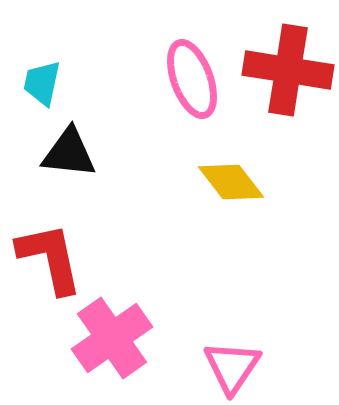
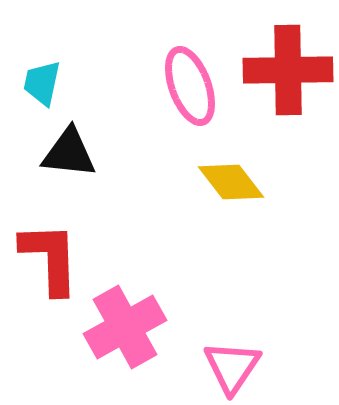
red cross: rotated 10 degrees counterclockwise
pink ellipse: moved 2 px left, 7 px down
red L-shape: rotated 10 degrees clockwise
pink cross: moved 13 px right, 11 px up; rotated 6 degrees clockwise
